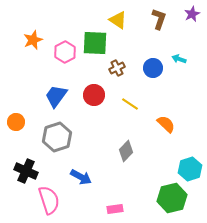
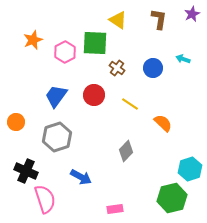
brown L-shape: rotated 10 degrees counterclockwise
cyan arrow: moved 4 px right
brown cross: rotated 28 degrees counterclockwise
orange semicircle: moved 3 px left, 1 px up
pink semicircle: moved 4 px left, 1 px up
